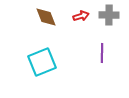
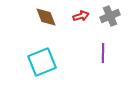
gray cross: moved 1 px right, 1 px down; rotated 24 degrees counterclockwise
purple line: moved 1 px right
